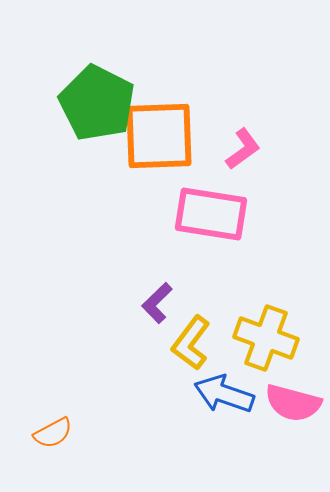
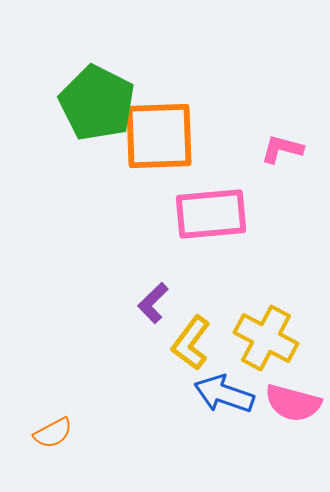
pink L-shape: moved 39 px right; rotated 129 degrees counterclockwise
pink rectangle: rotated 14 degrees counterclockwise
purple L-shape: moved 4 px left
yellow cross: rotated 8 degrees clockwise
